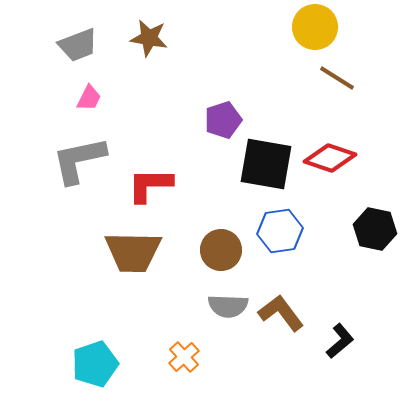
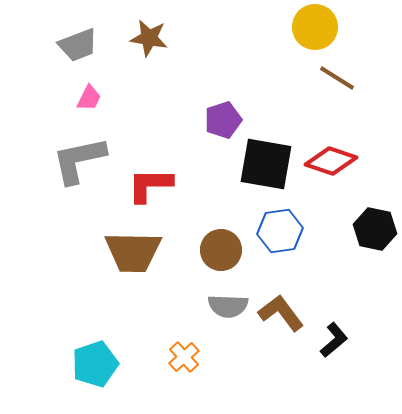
red diamond: moved 1 px right, 3 px down
black L-shape: moved 6 px left, 1 px up
